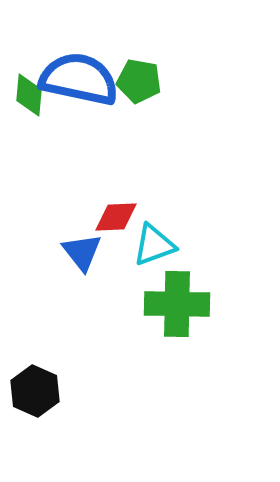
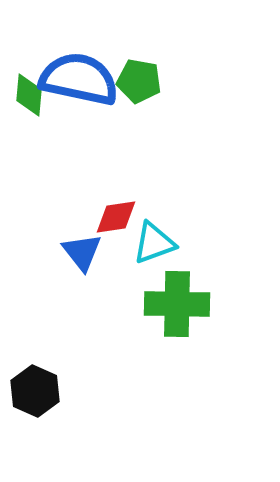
red diamond: rotated 6 degrees counterclockwise
cyan triangle: moved 2 px up
